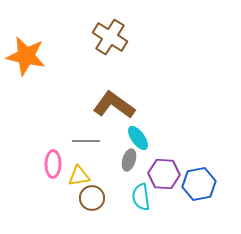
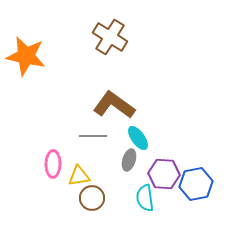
gray line: moved 7 px right, 5 px up
blue hexagon: moved 3 px left
cyan semicircle: moved 4 px right, 1 px down
